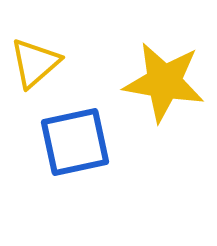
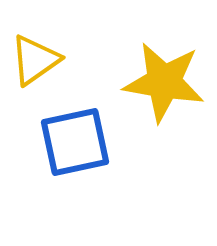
yellow triangle: moved 3 px up; rotated 6 degrees clockwise
